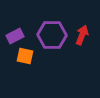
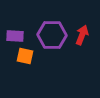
purple rectangle: rotated 30 degrees clockwise
